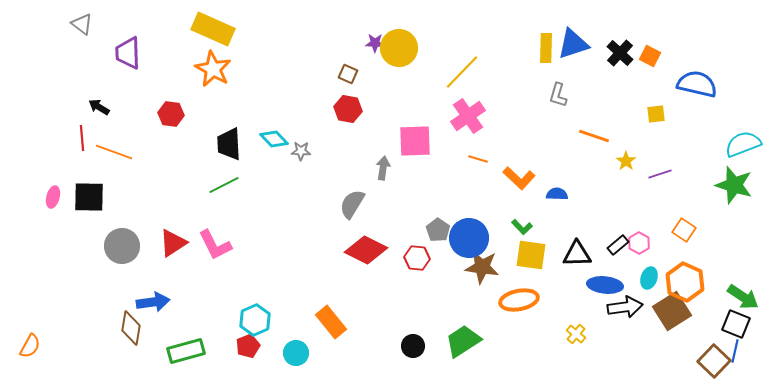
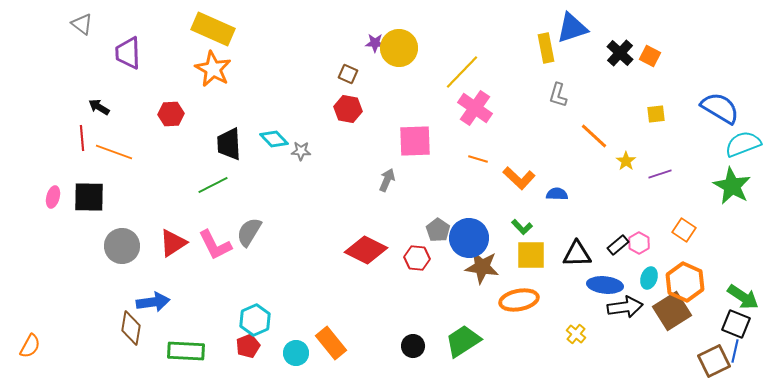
blue triangle at (573, 44): moved 1 px left, 16 px up
yellow rectangle at (546, 48): rotated 12 degrees counterclockwise
blue semicircle at (697, 84): moved 23 px right, 24 px down; rotated 18 degrees clockwise
red hexagon at (171, 114): rotated 10 degrees counterclockwise
pink cross at (468, 116): moved 7 px right, 8 px up; rotated 20 degrees counterclockwise
orange line at (594, 136): rotated 24 degrees clockwise
gray arrow at (383, 168): moved 4 px right, 12 px down; rotated 15 degrees clockwise
green line at (224, 185): moved 11 px left
green star at (734, 185): moved 2 px left, 1 px down; rotated 12 degrees clockwise
gray semicircle at (352, 204): moved 103 px left, 28 px down
yellow square at (531, 255): rotated 8 degrees counterclockwise
orange rectangle at (331, 322): moved 21 px down
green rectangle at (186, 351): rotated 18 degrees clockwise
brown square at (714, 361): rotated 20 degrees clockwise
